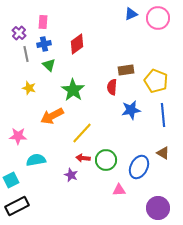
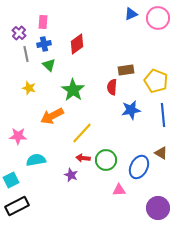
brown triangle: moved 2 px left
